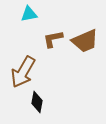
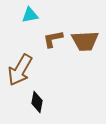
cyan triangle: moved 1 px right, 1 px down
brown trapezoid: rotated 20 degrees clockwise
brown arrow: moved 3 px left, 2 px up
